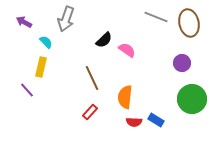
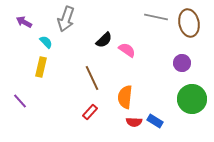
gray line: rotated 10 degrees counterclockwise
purple line: moved 7 px left, 11 px down
blue rectangle: moved 1 px left, 1 px down
